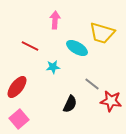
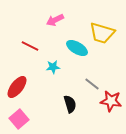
pink arrow: rotated 120 degrees counterclockwise
black semicircle: rotated 42 degrees counterclockwise
